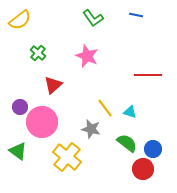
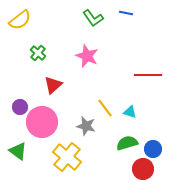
blue line: moved 10 px left, 2 px up
gray star: moved 5 px left, 3 px up
green semicircle: rotated 55 degrees counterclockwise
